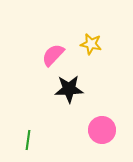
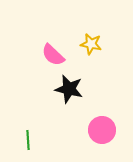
pink semicircle: rotated 90 degrees counterclockwise
black star: rotated 16 degrees clockwise
green line: rotated 12 degrees counterclockwise
